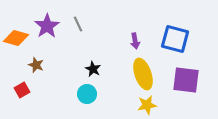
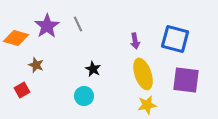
cyan circle: moved 3 px left, 2 px down
